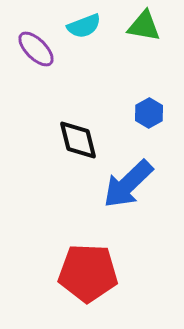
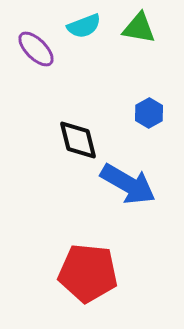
green triangle: moved 5 px left, 2 px down
blue arrow: rotated 106 degrees counterclockwise
red pentagon: rotated 4 degrees clockwise
